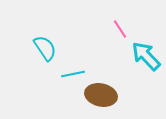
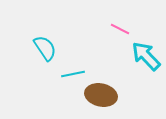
pink line: rotated 30 degrees counterclockwise
